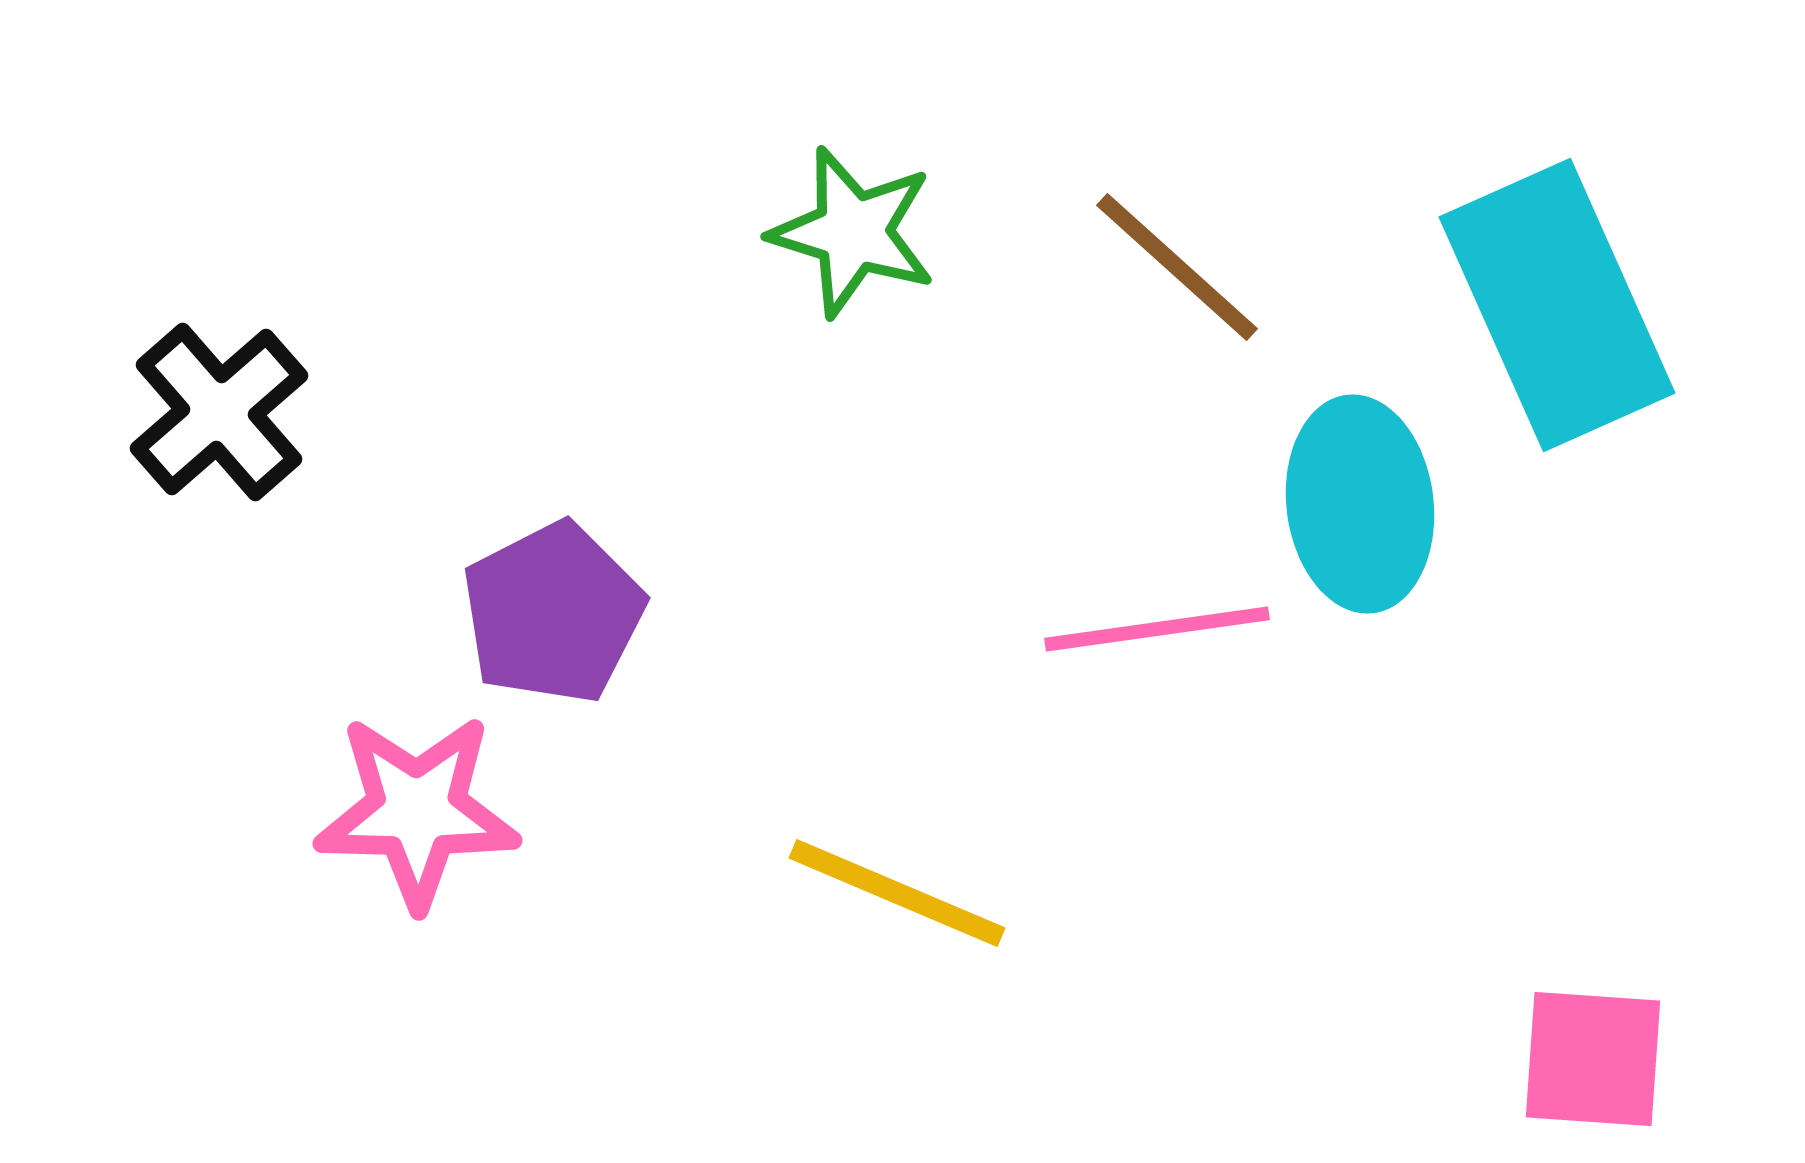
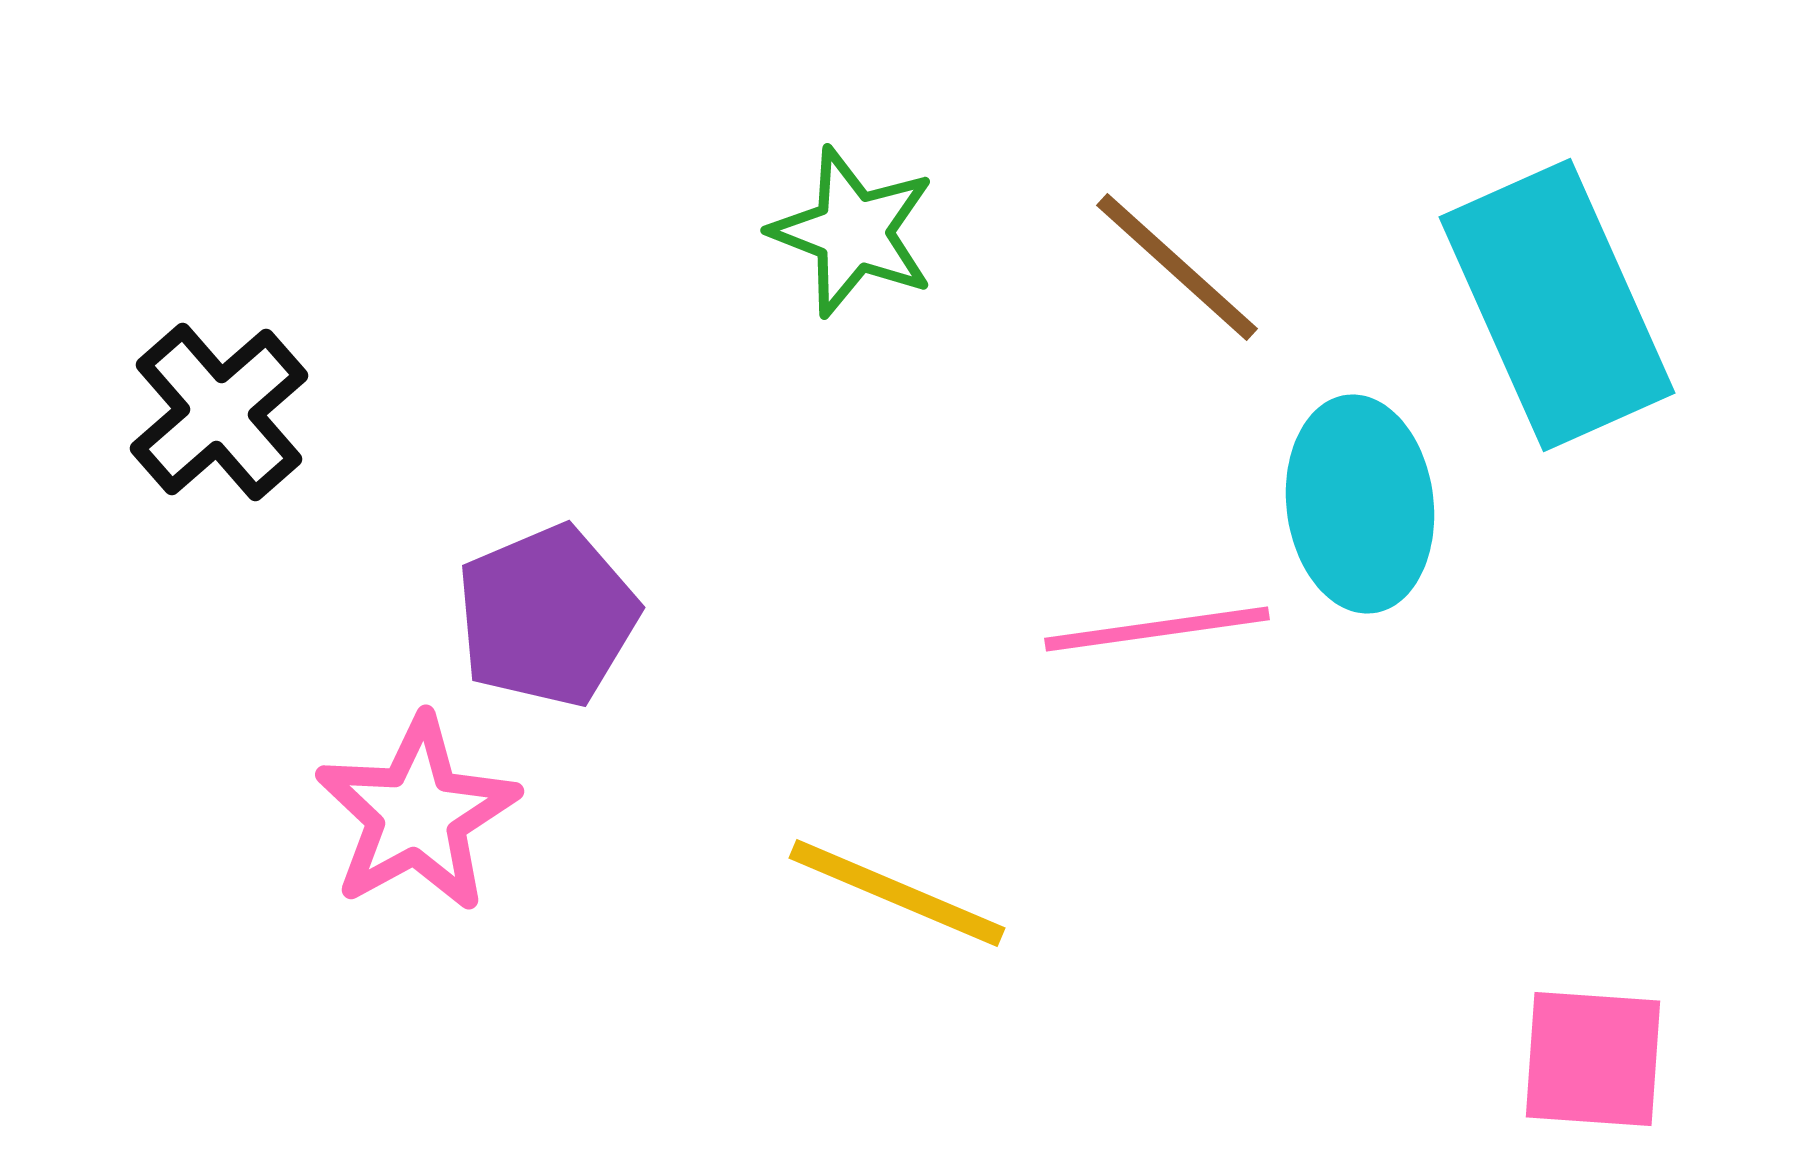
green star: rotated 4 degrees clockwise
purple pentagon: moved 6 px left, 3 px down; rotated 4 degrees clockwise
pink star: moved 3 px down; rotated 30 degrees counterclockwise
